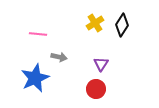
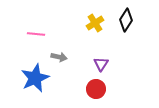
black diamond: moved 4 px right, 5 px up
pink line: moved 2 px left
